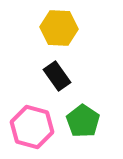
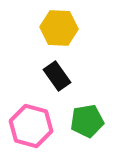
green pentagon: moved 4 px right; rotated 28 degrees clockwise
pink hexagon: moved 1 px left, 1 px up
